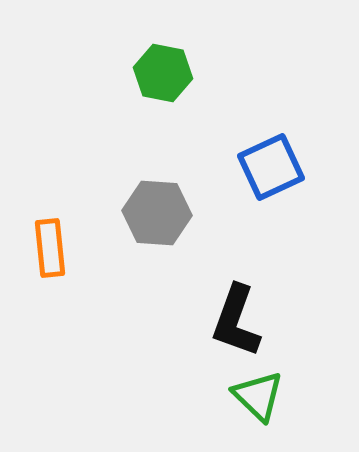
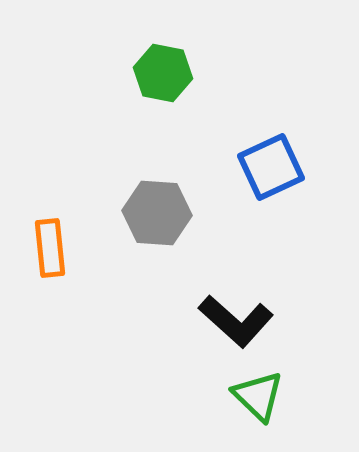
black L-shape: rotated 68 degrees counterclockwise
